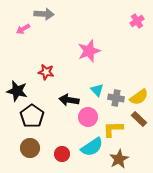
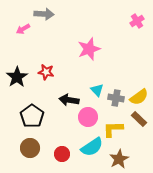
pink star: moved 2 px up
black star: moved 14 px up; rotated 25 degrees clockwise
